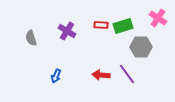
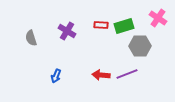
green rectangle: moved 1 px right
gray hexagon: moved 1 px left, 1 px up
purple line: rotated 75 degrees counterclockwise
